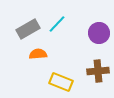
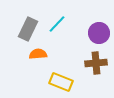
gray rectangle: rotated 35 degrees counterclockwise
brown cross: moved 2 px left, 8 px up
